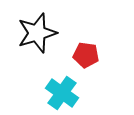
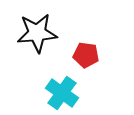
black star: rotated 12 degrees clockwise
